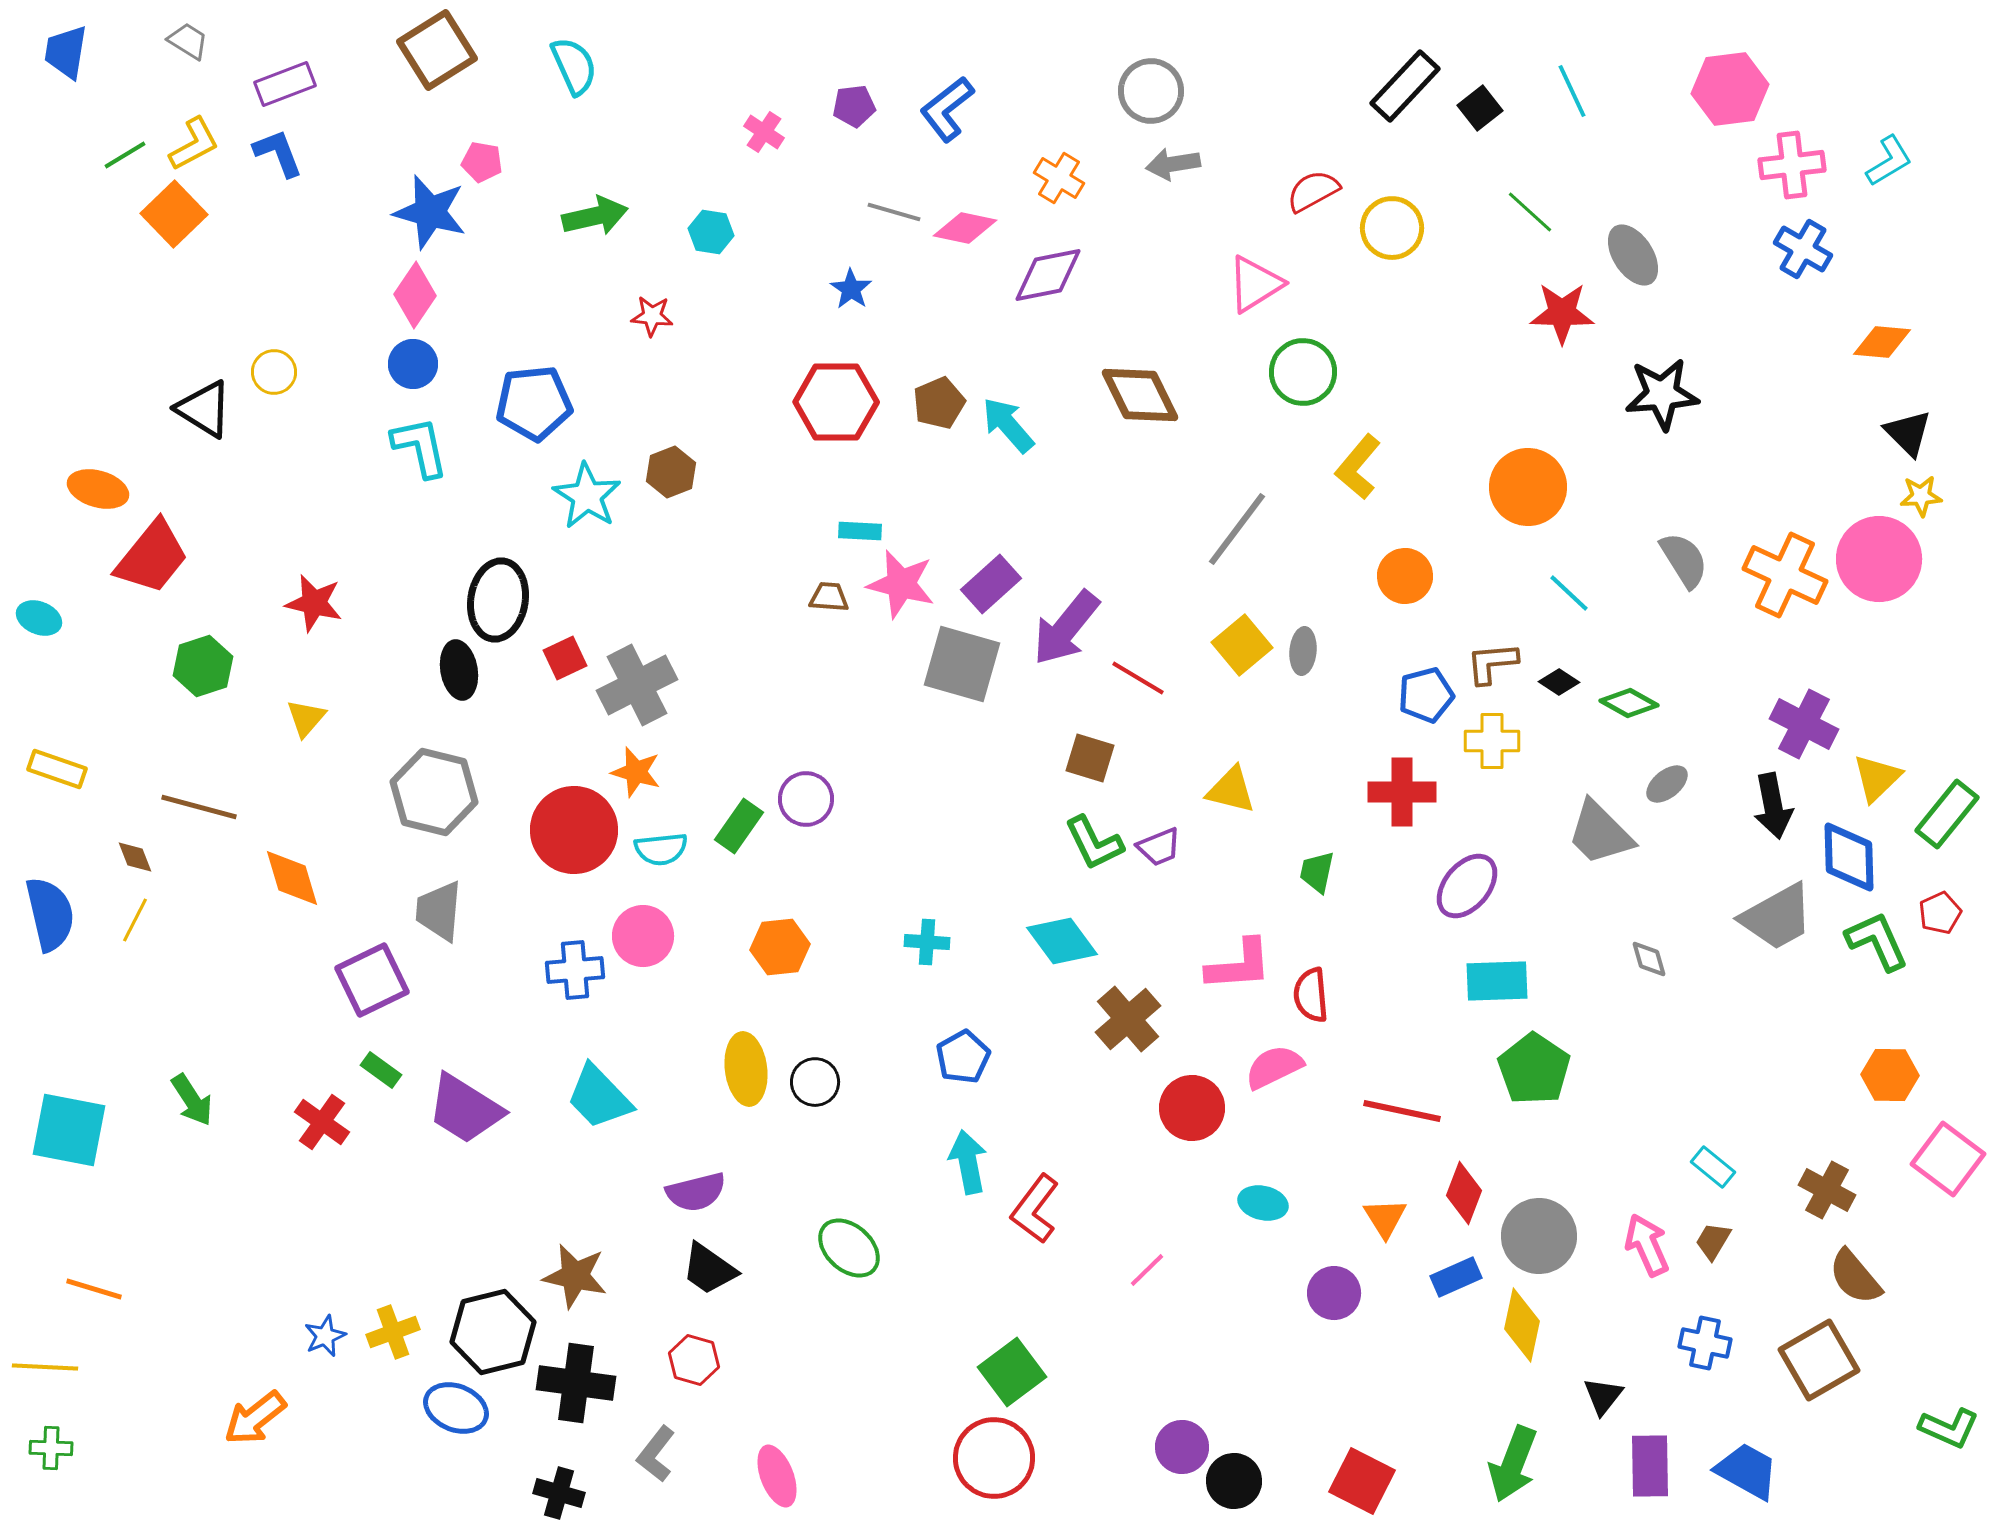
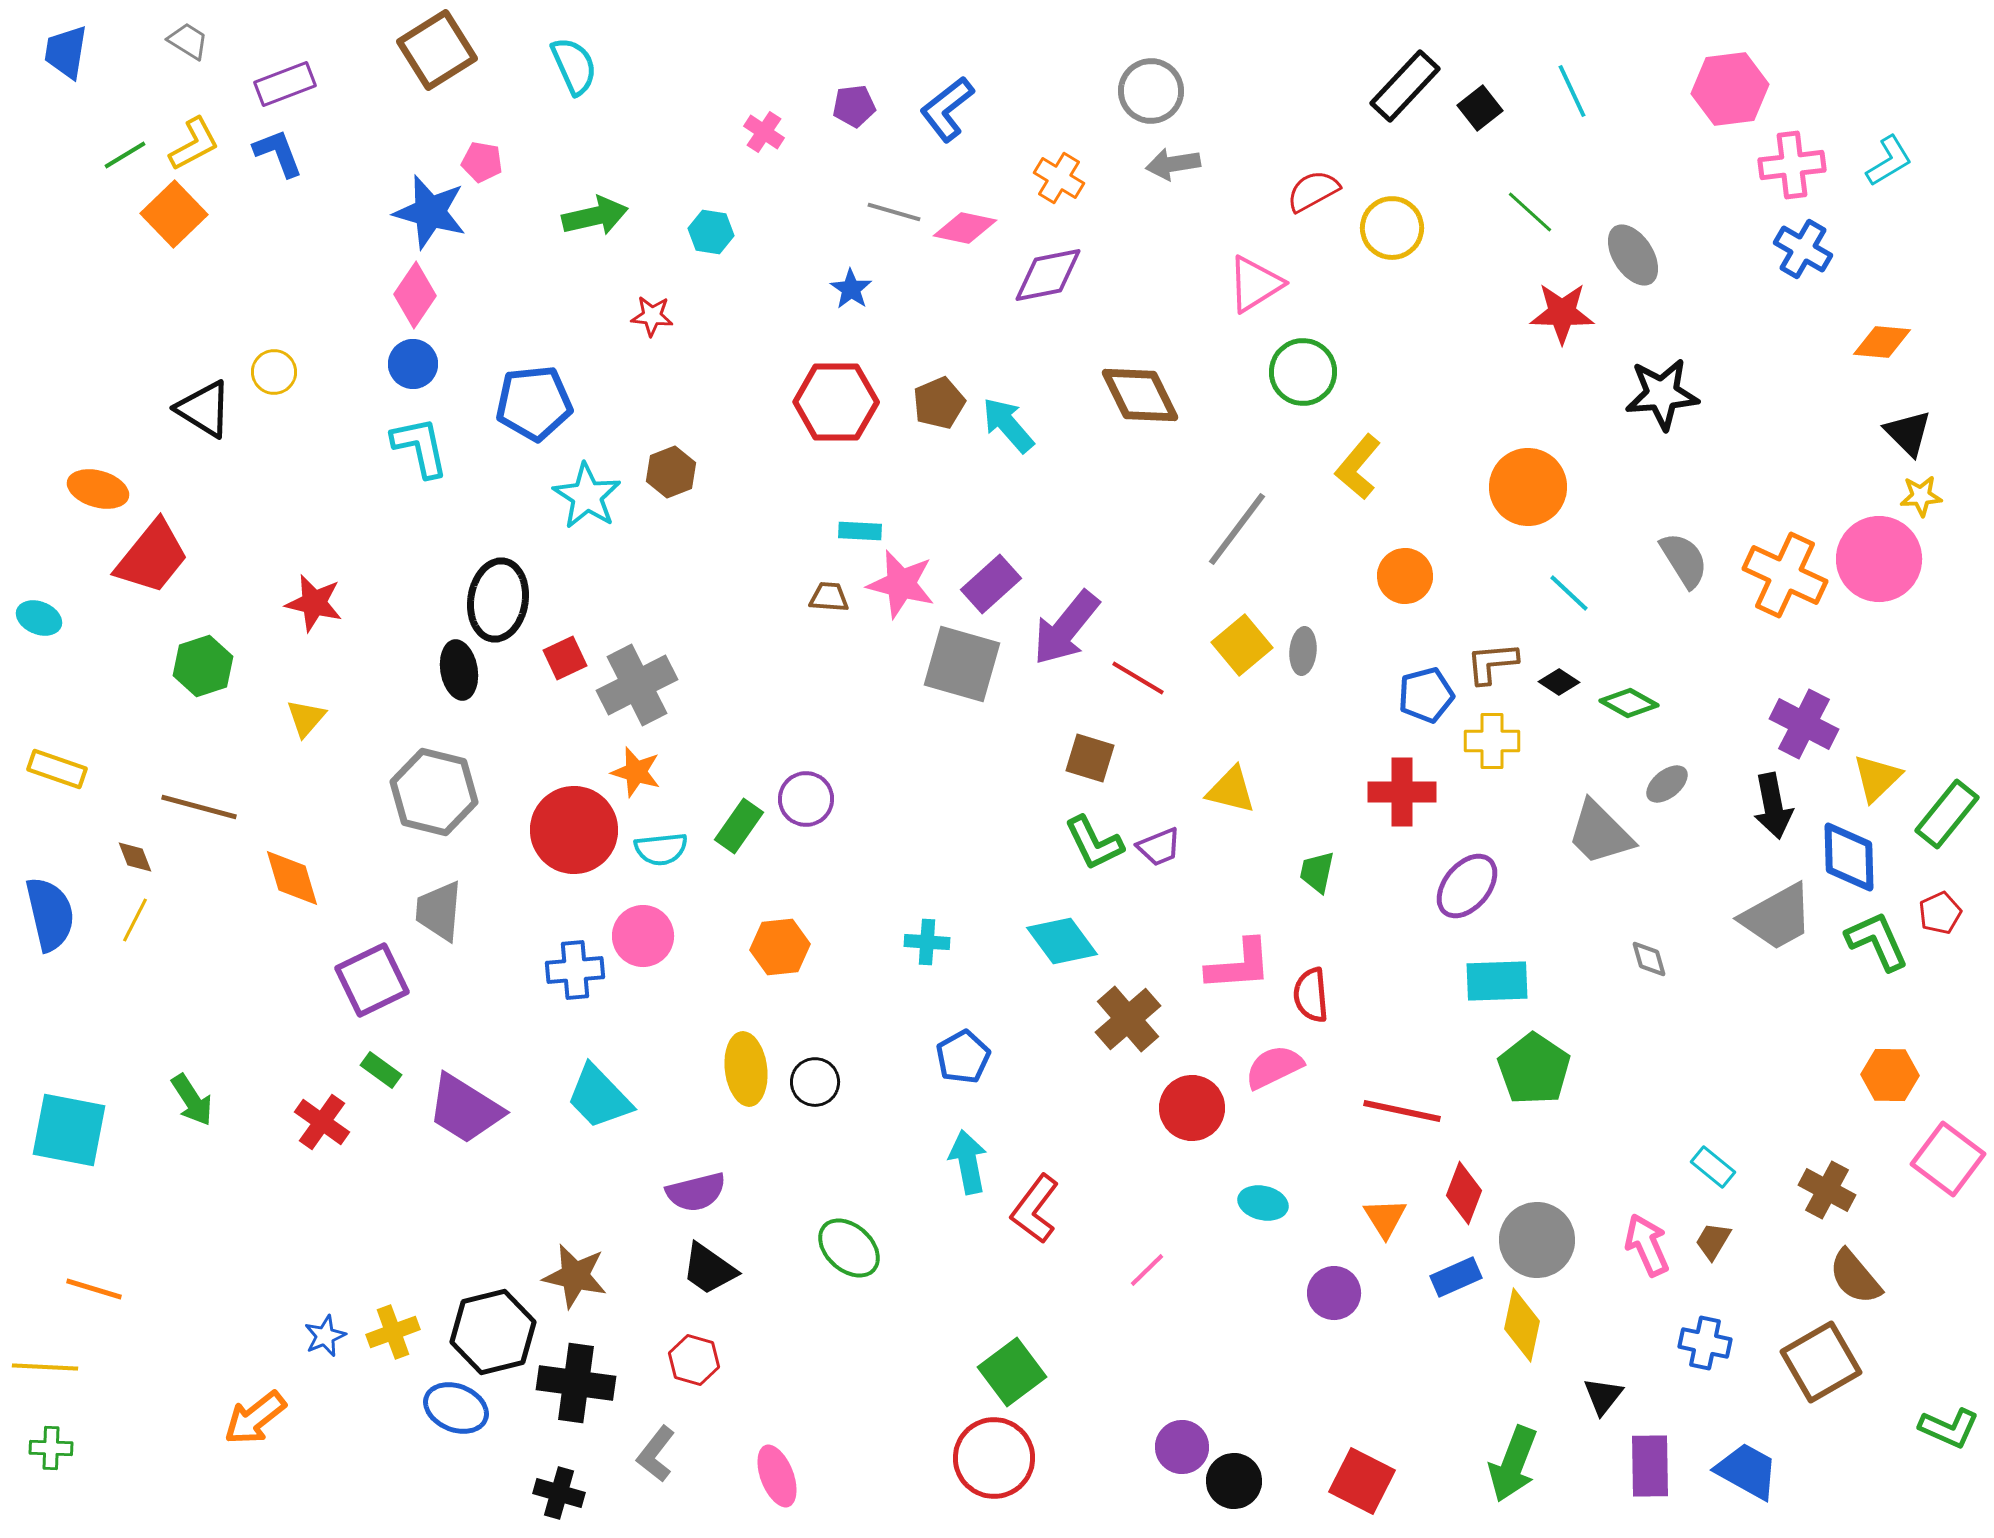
gray circle at (1539, 1236): moved 2 px left, 4 px down
brown square at (1819, 1360): moved 2 px right, 2 px down
